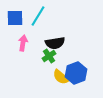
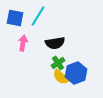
blue square: rotated 12 degrees clockwise
green cross: moved 9 px right, 7 px down
